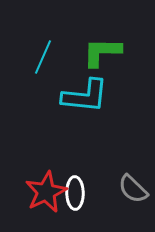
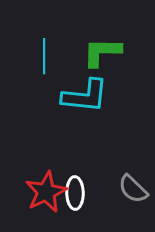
cyan line: moved 1 px right, 1 px up; rotated 24 degrees counterclockwise
